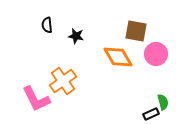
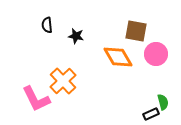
orange cross: rotated 8 degrees counterclockwise
